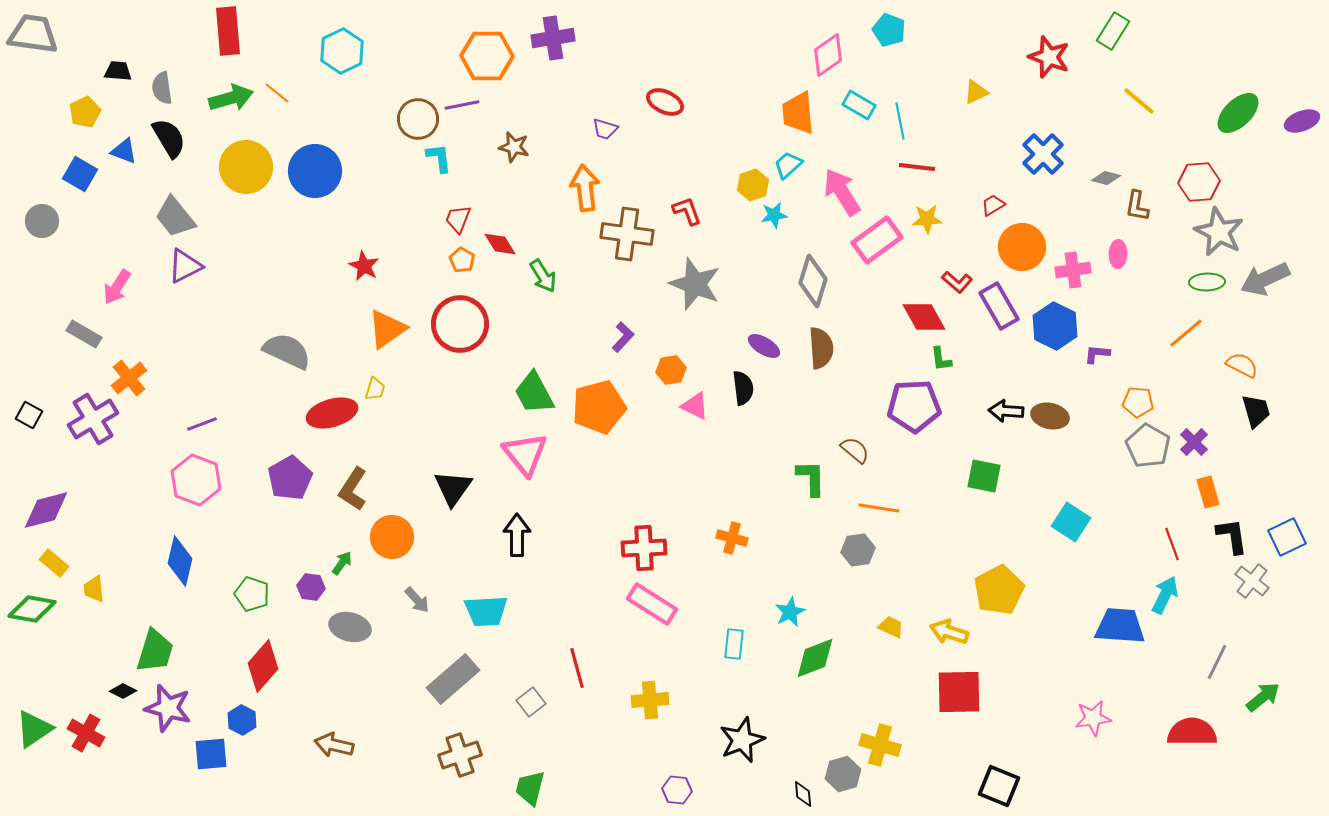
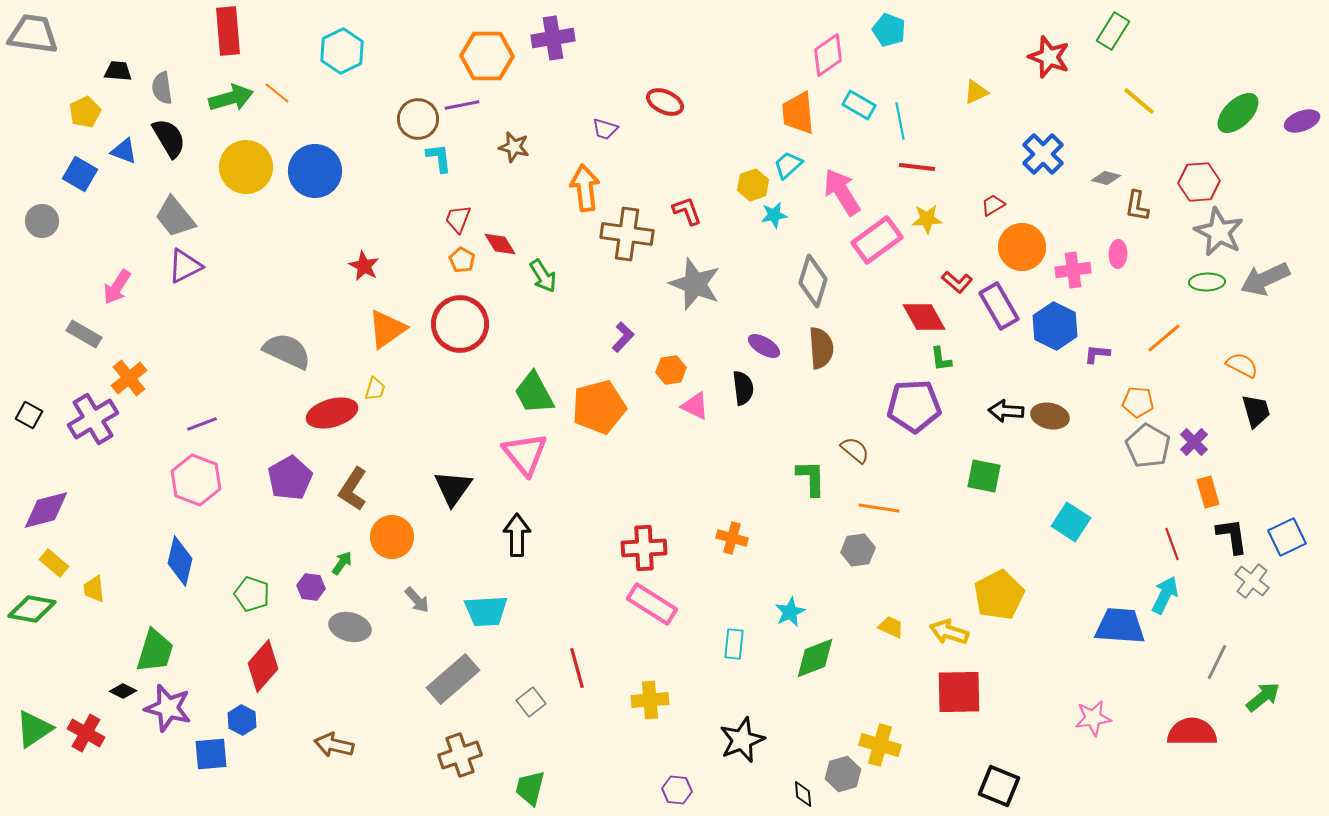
orange line at (1186, 333): moved 22 px left, 5 px down
yellow pentagon at (999, 590): moved 5 px down
